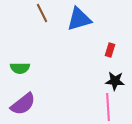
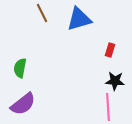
green semicircle: rotated 102 degrees clockwise
